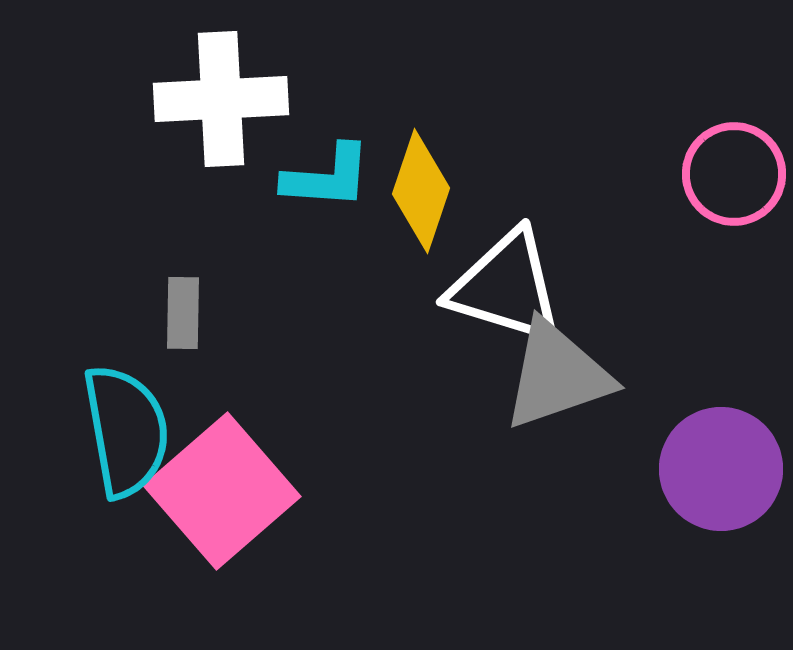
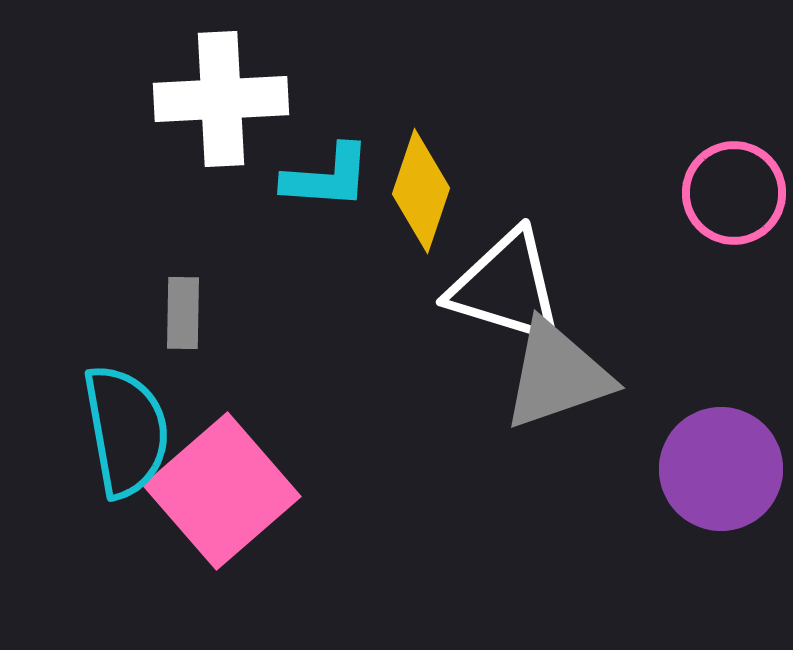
pink circle: moved 19 px down
